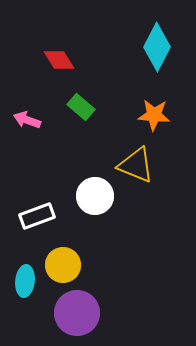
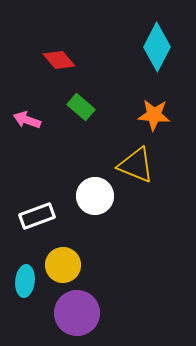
red diamond: rotated 8 degrees counterclockwise
